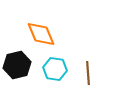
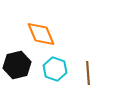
cyan hexagon: rotated 10 degrees clockwise
